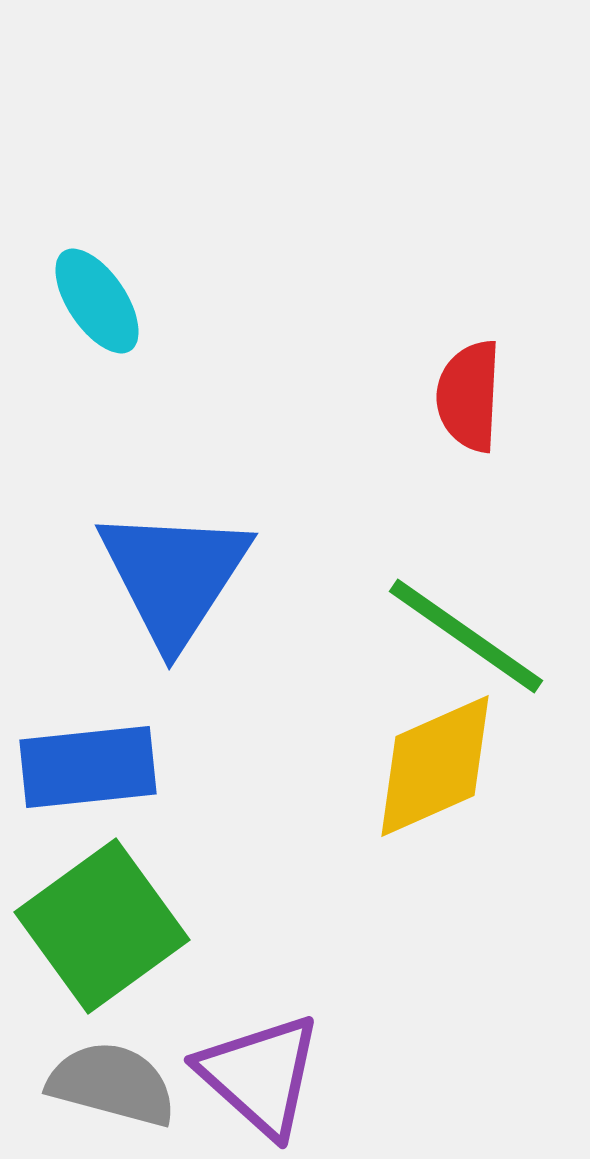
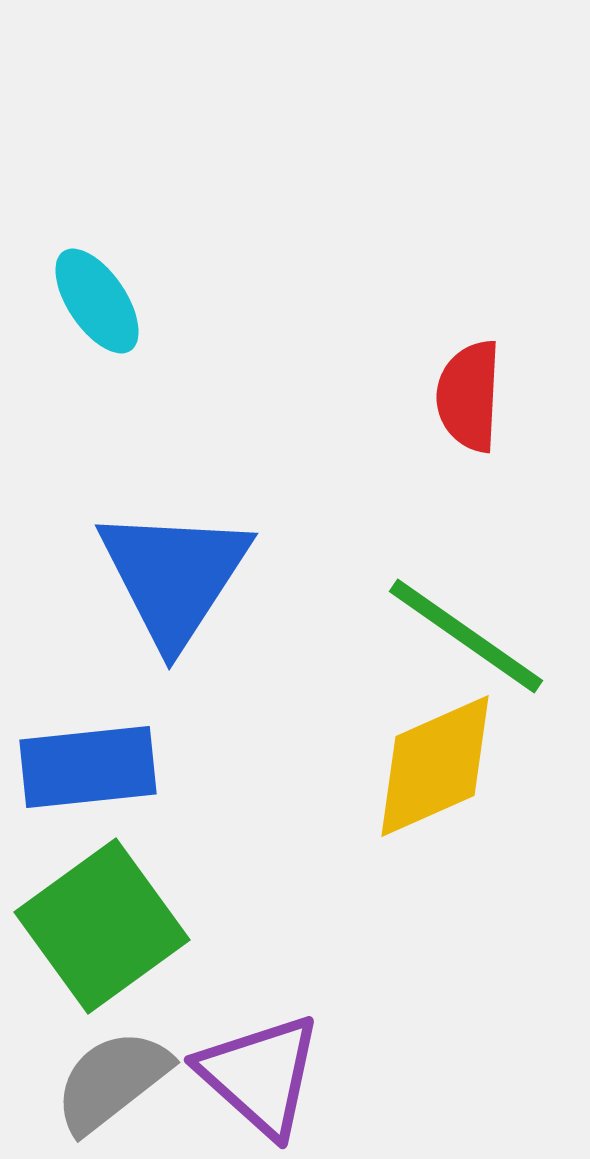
gray semicircle: moved 3 px up; rotated 53 degrees counterclockwise
